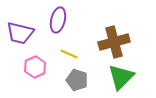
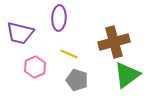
purple ellipse: moved 1 px right, 2 px up; rotated 10 degrees counterclockwise
green triangle: moved 6 px right, 2 px up; rotated 8 degrees clockwise
